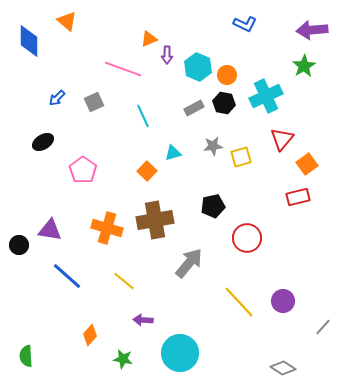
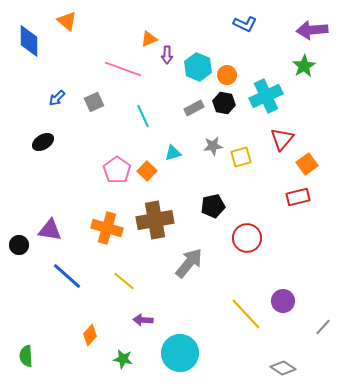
pink pentagon at (83, 170): moved 34 px right
yellow line at (239, 302): moved 7 px right, 12 px down
